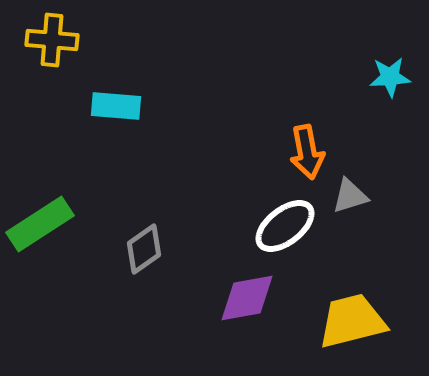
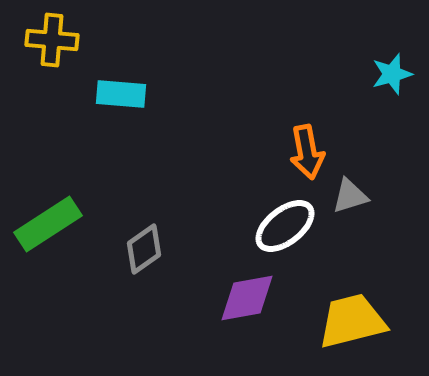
cyan star: moved 2 px right, 3 px up; rotated 12 degrees counterclockwise
cyan rectangle: moved 5 px right, 12 px up
green rectangle: moved 8 px right
